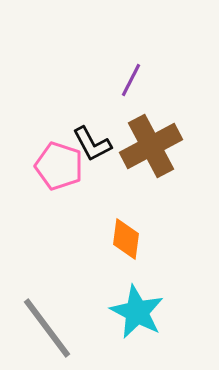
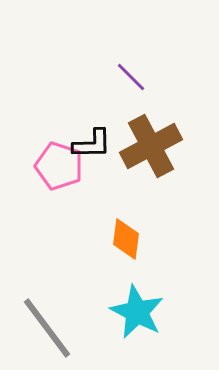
purple line: moved 3 px up; rotated 72 degrees counterclockwise
black L-shape: rotated 63 degrees counterclockwise
